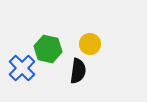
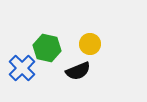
green hexagon: moved 1 px left, 1 px up
black semicircle: rotated 60 degrees clockwise
